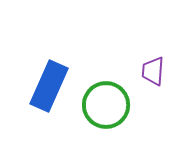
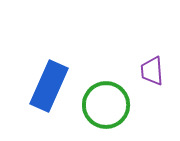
purple trapezoid: moved 1 px left; rotated 8 degrees counterclockwise
